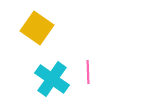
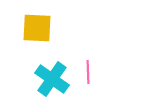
yellow square: rotated 32 degrees counterclockwise
